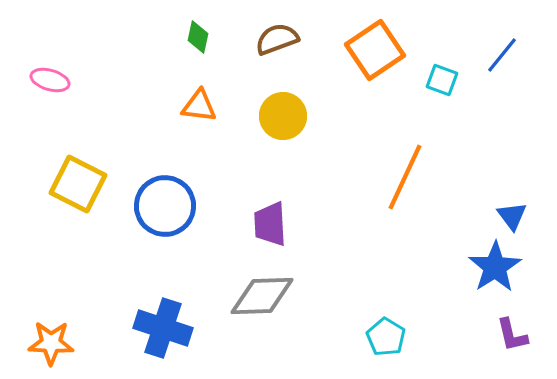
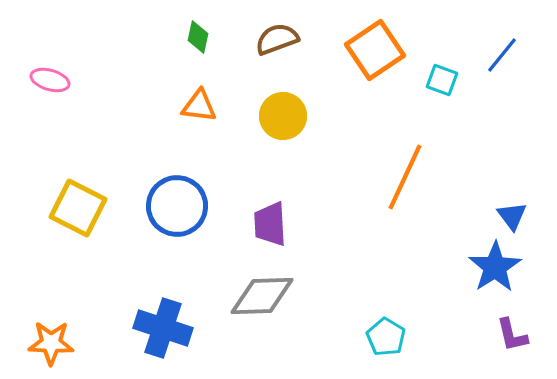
yellow square: moved 24 px down
blue circle: moved 12 px right
